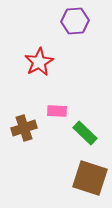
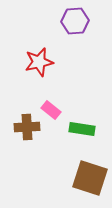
red star: rotated 16 degrees clockwise
pink rectangle: moved 6 px left, 1 px up; rotated 36 degrees clockwise
brown cross: moved 3 px right, 1 px up; rotated 15 degrees clockwise
green rectangle: moved 3 px left, 4 px up; rotated 35 degrees counterclockwise
